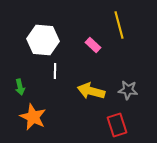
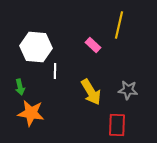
yellow line: rotated 28 degrees clockwise
white hexagon: moved 7 px left, 7 px down
yellow arrow: moved 1 px down; rotated 136 degrees counterclockwise
orange star: moved 2 px left, 4 px up; rotated 16 degrees counterclockwise
red rectangle: rotated 20 degrees clockwise
